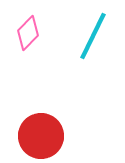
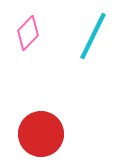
red circle: moved 2 px up
